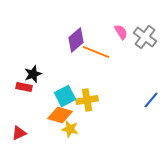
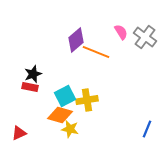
red rectangle: moved 6 px right
blue line: moved 4 px left, 29 px down; rotated 18 degrees counterclockwise
